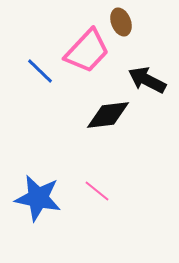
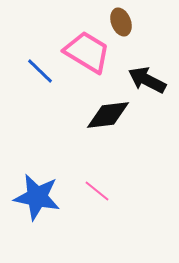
pink trapezoid: moved 1 px down; rotated 102 degrees counterclockwise
blue star: moved 1 px left, 1 px up
